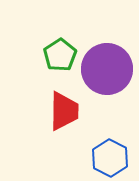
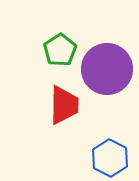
green pentagon: moved 5 px up
red trapezoid: moved 6 px up
